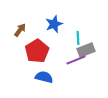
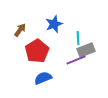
blue semicircle: moved 1 px left, 1 px down; rotated 36 degrees counterclockwise
